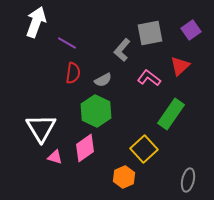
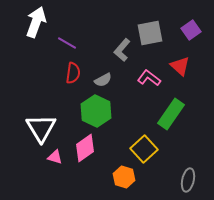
red triangle: rotated 35 degrees counterclockwise
orange hexagon: rotated 20 degrees counterclockwise
